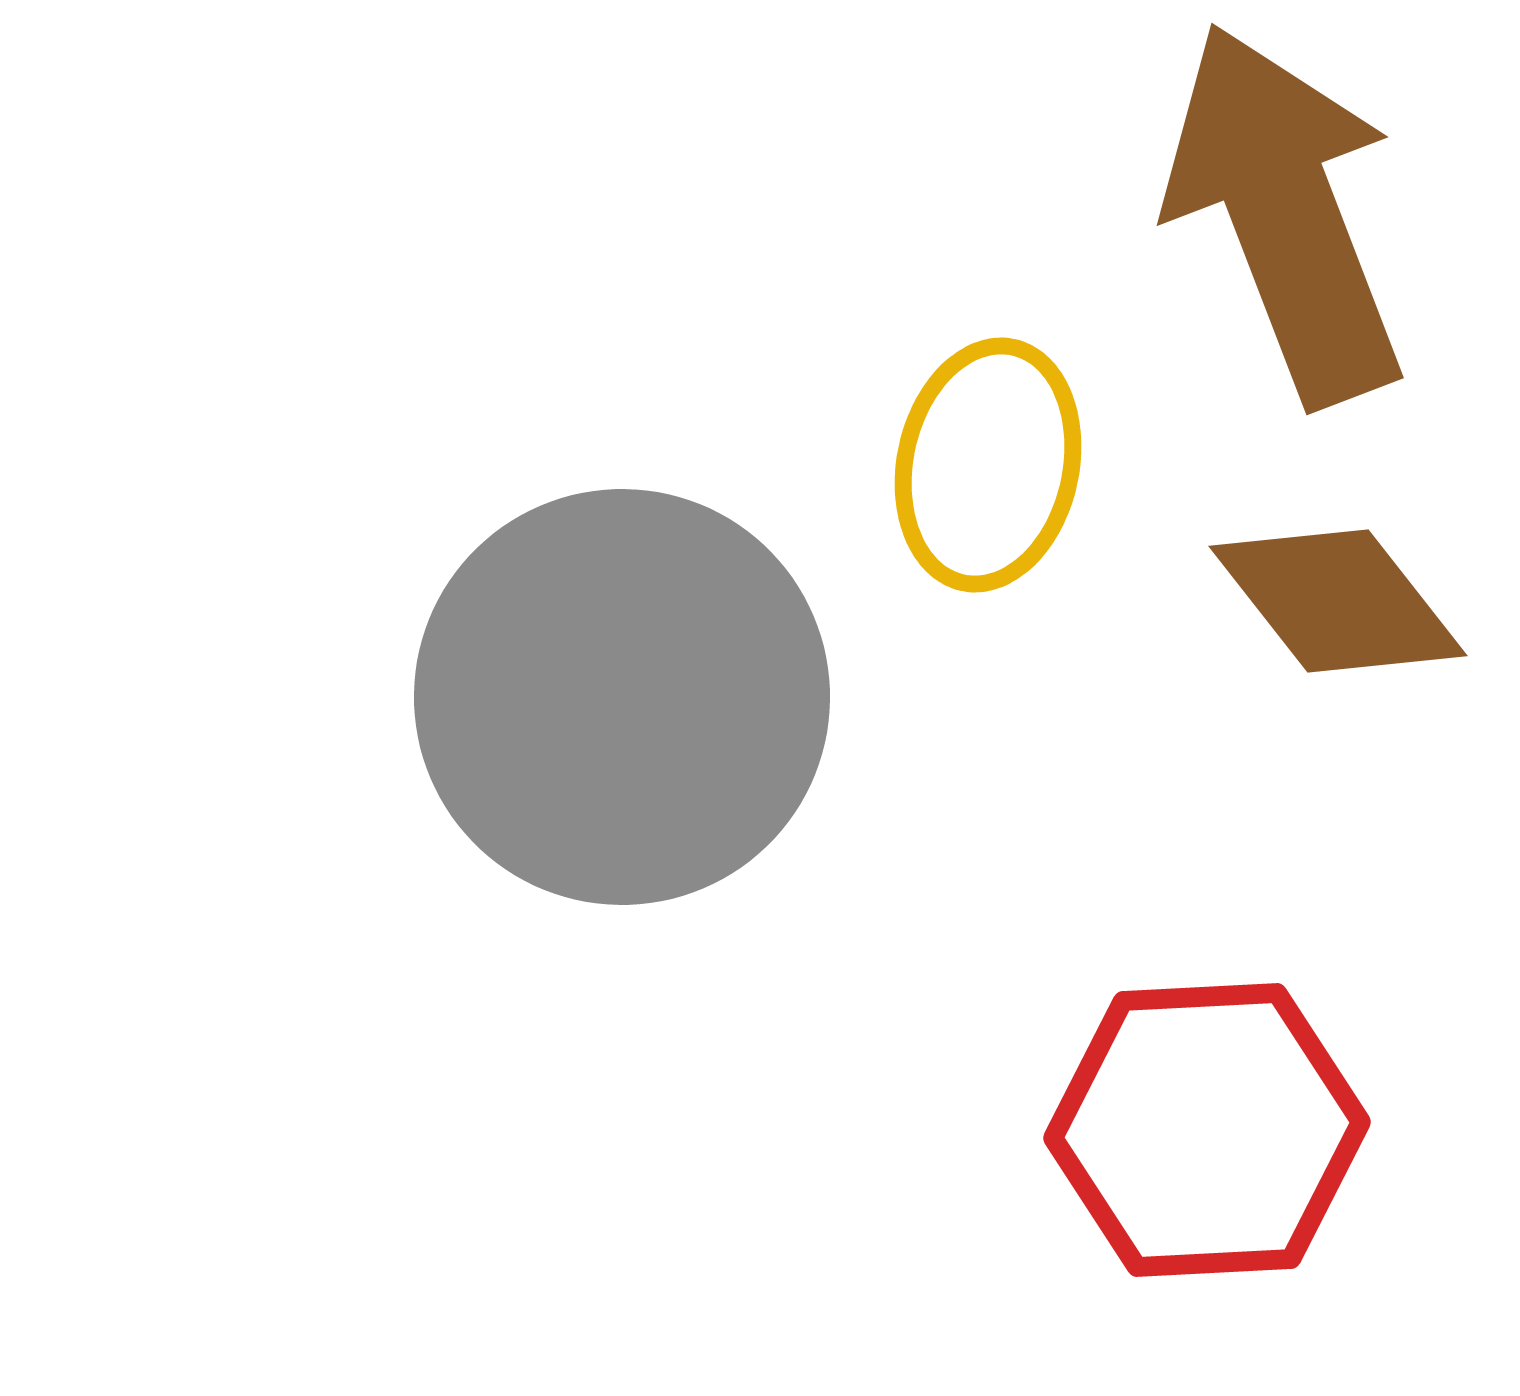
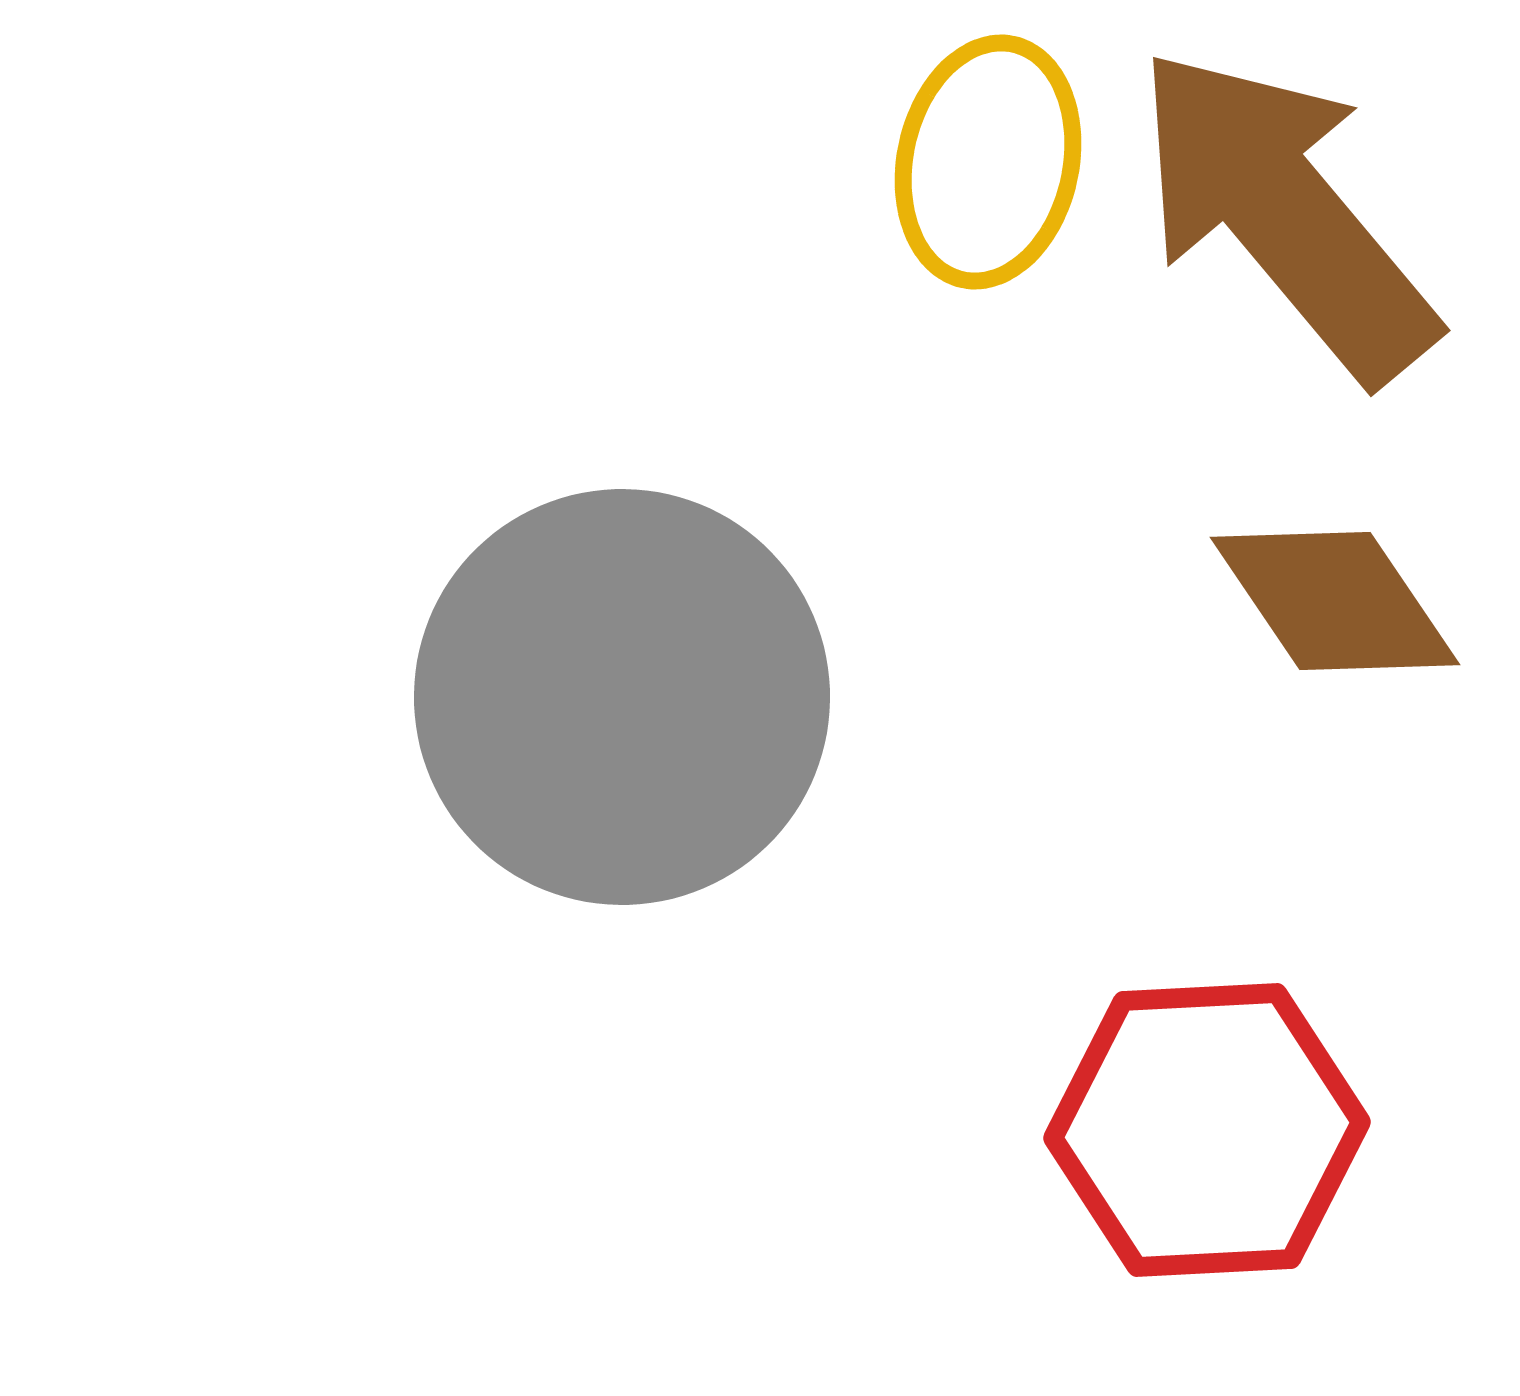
brown arrow: rotated 19 degrees counterclockwise
yellow ellipse: moved 303 px up
brown diamond: moved 3 px left; rotated 4 degrees clockwise
